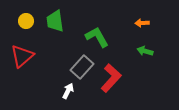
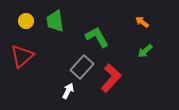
orange arrow: moved 1 px up; rotated 40 degrees clockwise
green arrow: rotated 56 degrees counterclockwise
